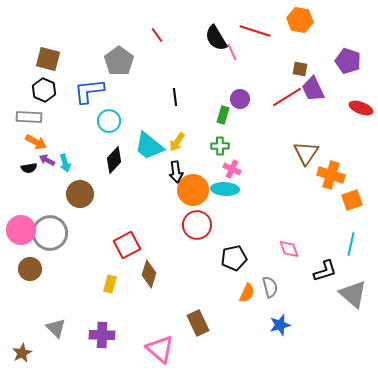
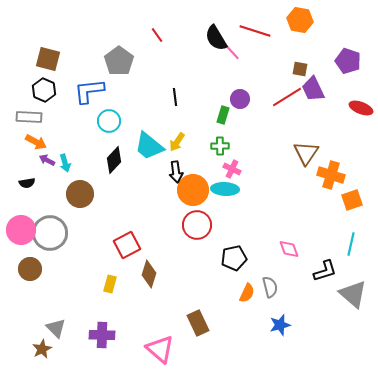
pink line at (232, 52): rotated 18 degrees counterclockwise
black semicircle at (29, 168): moved 2 px left, 15 px down
brown star at (22, 353): moved 20 px right, 4 px up
